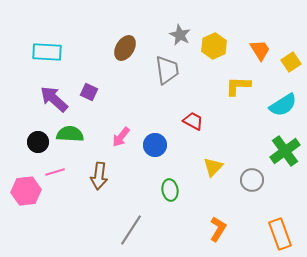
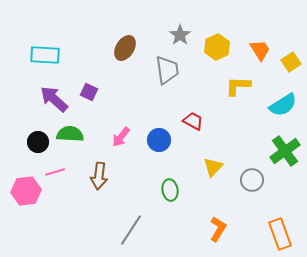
gray star: rotated 10 degrees clockwise
yellow hexagon: moved 3 px right, 1 px down
cyan rectangle: moved 2 px left, 3 px down
blue circle: moved 4 px right, 5 px up
